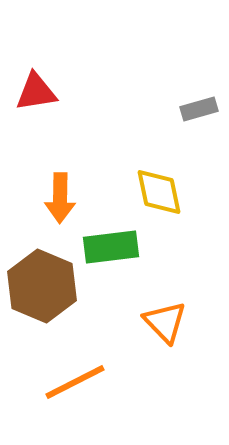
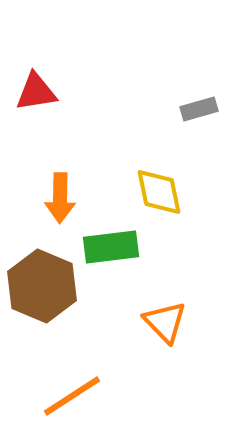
orange line: moved 3 px left, 14 px down; rotated 6 degrees counterclockwise
